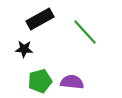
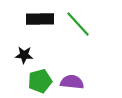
black rectangle: rotated 28 degrees clockwise
green line: moved 7 px left, 8 px up
black star: moved 6 px down
